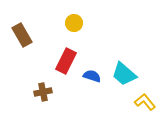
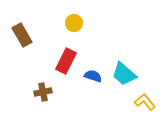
blue semicircle: moved 1 px right
